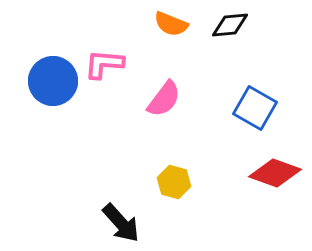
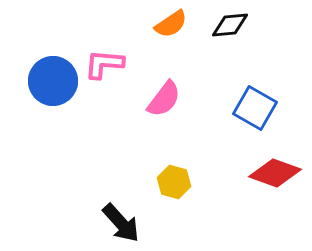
orange semicircle: rotated 56 degrees counterclockwise
